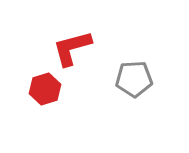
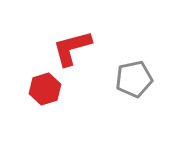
gray pentagon: rotated 9 degrees counterclockwise
